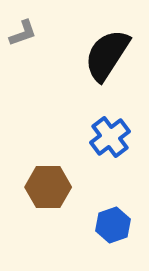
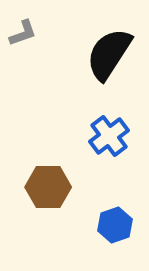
black semicircle: moved 2 px right, 1 px up
blue cross: moved 1 px left, 1 px up
blue hexagon: moved 2 px right
